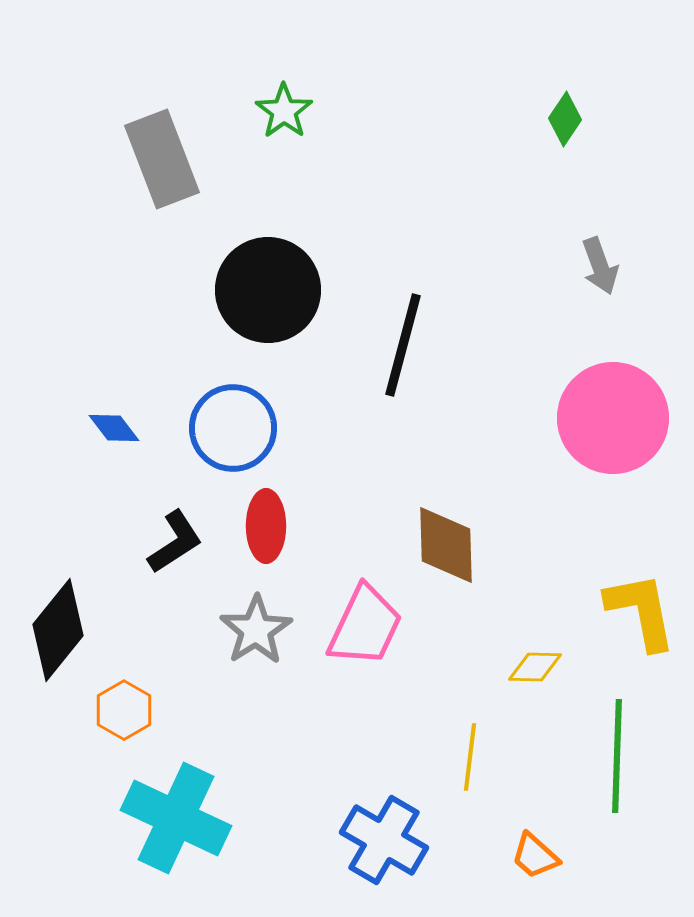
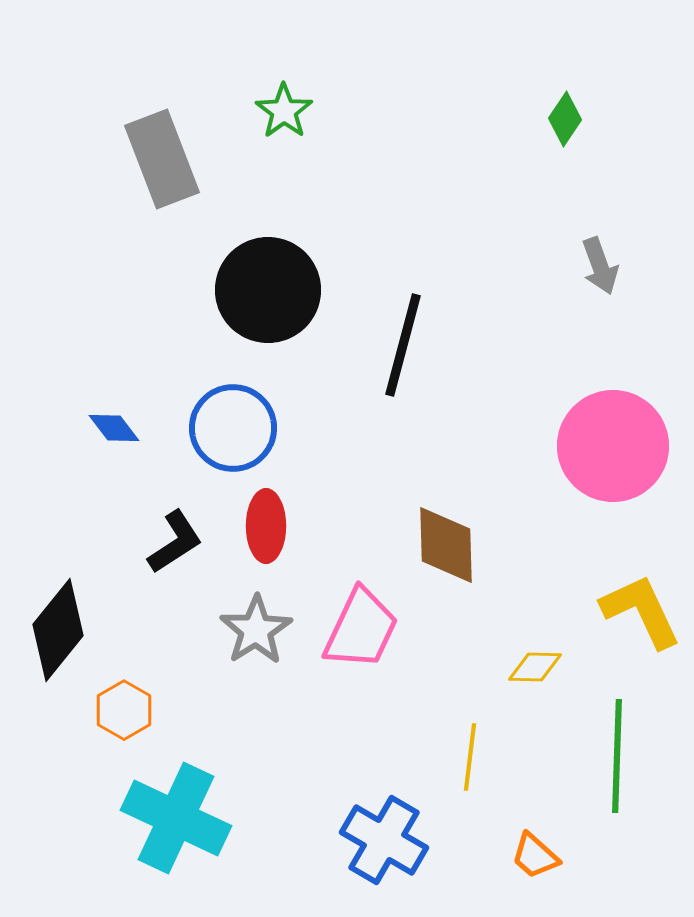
pink circle: moved 28 px down
yellow L-shape: rotated 14 degrees counterclockwise
pink trapezoid: moved 4 px left, 3 px down
